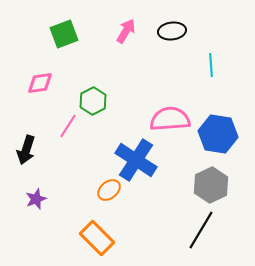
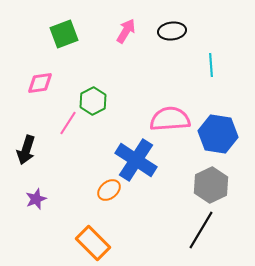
pink line: moved 3 px up
orange rectangle: moved 4 px left, 5 px down
